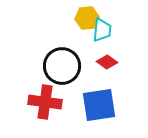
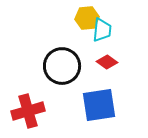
red cross: moved 17 px left, 9 px down; rotated 24 degrees counterclockwise
